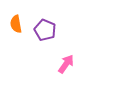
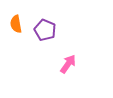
pink arrow: moved 2 px right
